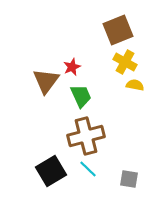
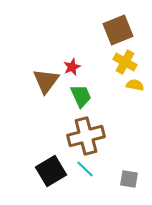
cyan line: moved 3 px left
